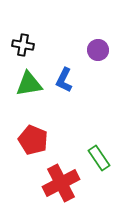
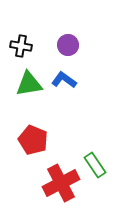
black cross: moved 2 px left, 1 px down
purple circle: moved 30 px left, 5 px up
blue L-shape: rotated 100 degrees clockwise
green rectangle: moved 4 px left, 7 px down
